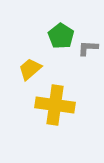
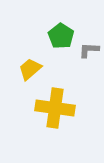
gray L-shape: moved 1 px right, 2 px down
yellow cross: moved 3 px down
